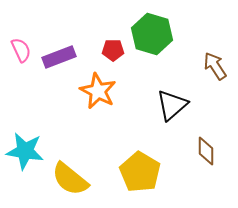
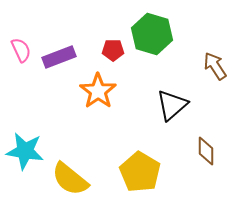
orange star: rotated 9 degrees clockwise
